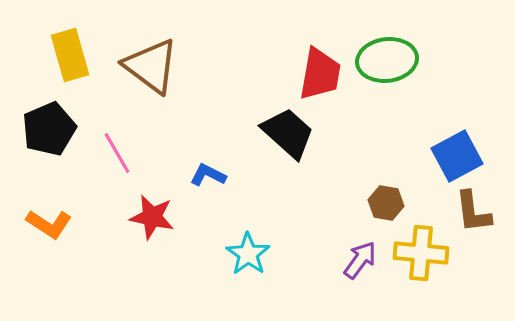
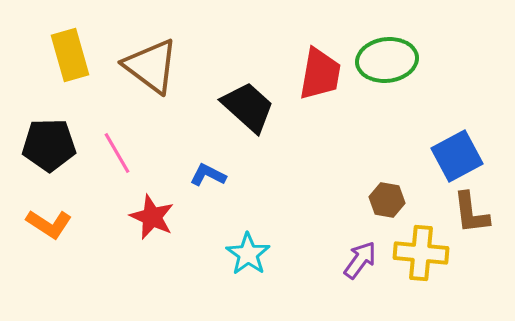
black pentagon: moved 16 px down; rotated 22 degrees clockwise
black trapezoid: moved 40 px left, 26 px up
brown hexagon: moved 1 px right, 3 px up
brown L-shape: moved 2 px left, 1 px down
red star: rotated 12 degrees clockwise
